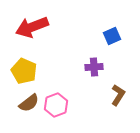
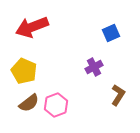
blue square: moved 1 px left, 3 px up
purple cross: rotated 24 degrees counterclockwise
